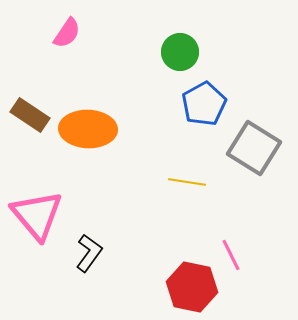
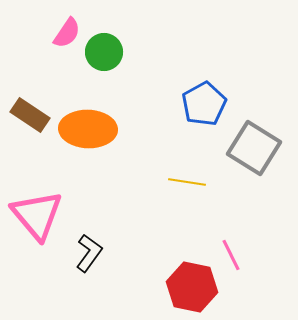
green circle: moved 76 px left
